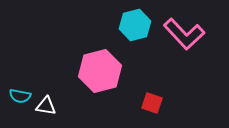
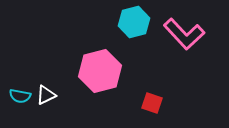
cyan hexagon: moved 1 px left, 3 px up
white triangle: moved 11 px up; rotated 35 degrees counterclockwise
